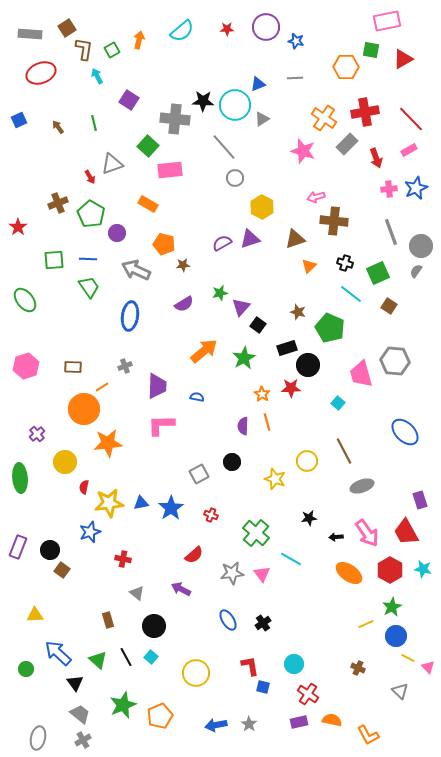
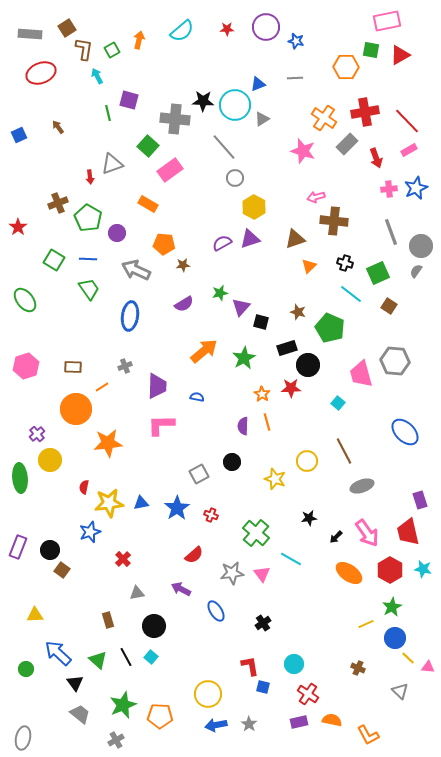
red triangle at (403, 59): moved 3 px left, 4 px up
purple square at (129, 100): rotated 18 degrees counterclockwise
red line at (411, 119): moved 4 px left, 2 px down
blue square at (19, 120): moved 15 px down
green line at (94, 123): moved 14 px right, 10 px up
pink rectangle at (170, 170): rotated 30 degrees counterclockwise
red arrow at (90, 177): rotated 24 degrees clockwise
yellow hexagon at (262, 207): moved 8 px left
green pentagon at (91, 214): moved 3 px left, 4 px down
orange pentagon at (164, 244): rotated 10 degrees counterclockwise
green square at (54, 260): rotated 35 degrees clockwise
green trapezoid at (89, 287): moved 2 px down
black square at (258, 325): moved 3 px right, 3 px up; rotated 21 degrees counterclockwise
orange circle at (84, 409): moved 8 px left
yellow circle at (65, 462): moved 15 px left, 2 px up
blue star at (171, 508): moved 6 px right
red trapezoid at (406, 532): moved 2 px right; rotated 16 degrees clockwise
black arrow at (336, 537): rotated 40 degrees counterclockwise
red cross at (123, 559): rotated 35 degrees clockwise
gray triangle at (137, 593): rotated 49 degrees counterclockwise
blue ellipse at (228, 620): moved 12 px left, 9 px up
blue circle at (396, 636): moved 1 px left, 2 px down
yellow line at (408, 658): rotated 16 degrees clockwise
pink triangle at (428, 667): rotated 40 degrees counterclockwise
yellow circle at (196, 673): moved 12 px right, 21 px down
orange pentagon at (160, 716): rotated 25 degrees clockwise
gray ellipse at (38, 738): moved 15 px left
gray cross at (83, 740): moved 33 px right
